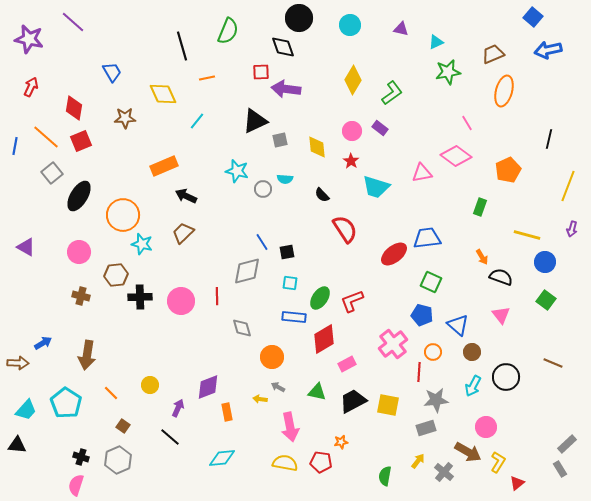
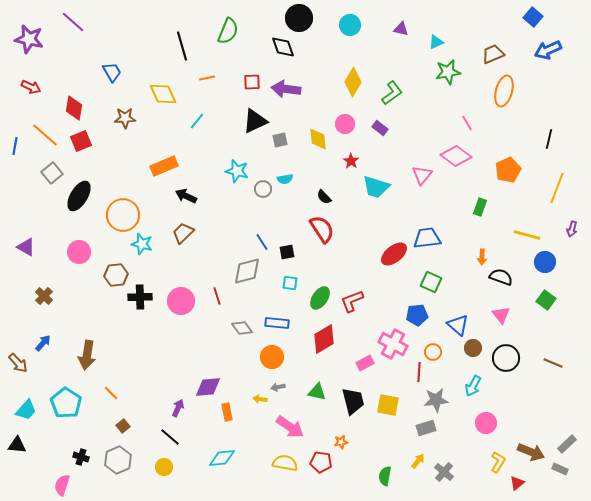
blue arrow at (548, 50): rotated 12 degrees counterclockwise
red square at (261, 72): moved 9 px left, 10 px down
yellow diamond at (353, 80): moved 2 px down
red arrow at (31, 87): rotated 90 degrees clockwise
pink circle at (352, 131): moved 7 px left, 7 px up
orange line at (46, 137): moved 1 px left, 2 px up
yellow diamond at (317, 147): moved 1 px right, 8 px up
pink triangle at (422, 173): moved 2 px down; rotated 40 degrees counterclockwise
cyan semicircle at (285, 179): rotated 14 degrees counterclockwise
yellow line at (568, 186): moved 11 px left, 2 px down
black semicircle at (322, 195): moved 2 px right, 2 px down
red semicircle at (345, 229): moved 23 px left
orange arrow at (482, 257): rotated 35 degrees clockwise
brown cross at (81, 296): moved 37 px left; rotated 30 degrees clockwise
red line at (217, 296): rotated 18 degrees counterclockwise
blue pentagon at (422, 315): moved 5 px left; rotated 20 degrees counterclockwise
blue rectangle at (294, 317): moved 17 px left, 6 px down
gray diamond at (242, 328): rotated 20 degrees counterclockwise
blue arrow at (43, 343): rotated 18 degrees counterclockwise
pink cross at (393, 344): rotated 24 degrees counterclockwise
brown circle at (472, 352): moved 1 px right, 4 px up
brown arrow at (18, 363): rotated 45 degrees clockwise
pink rectangle at (347, 364): moved 18 px right, 1 px up
black circle at (506, 377): moved 19 px up
yellow circle at (150, 385): moved 14 px right, 82 px down
purple diamond at (208, 387): rotated 16 degrees clockwise
gray arrow at (278, 387): rotated 40 degrees counterclockwise
black trapezoid at (353, 401): rotated 104 degrees clockwise
brown square at (123, 426): rotated 16 degrees clockwise
pink arrow at (290, 427): rotated 44 degrees counterclockwise
pink circle at (486, 427): moved 4 px up
brown arrow at (468, 452): moved 63 px right; rotated 8 degrees counterclockwise
gray rectangle at (560, 469): rotated 35 degrees counterclockwise
pink semicircle at (76, 485): moved 14 px left
